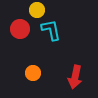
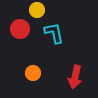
cyan L-shape: moved 3 px right, 3 px down
